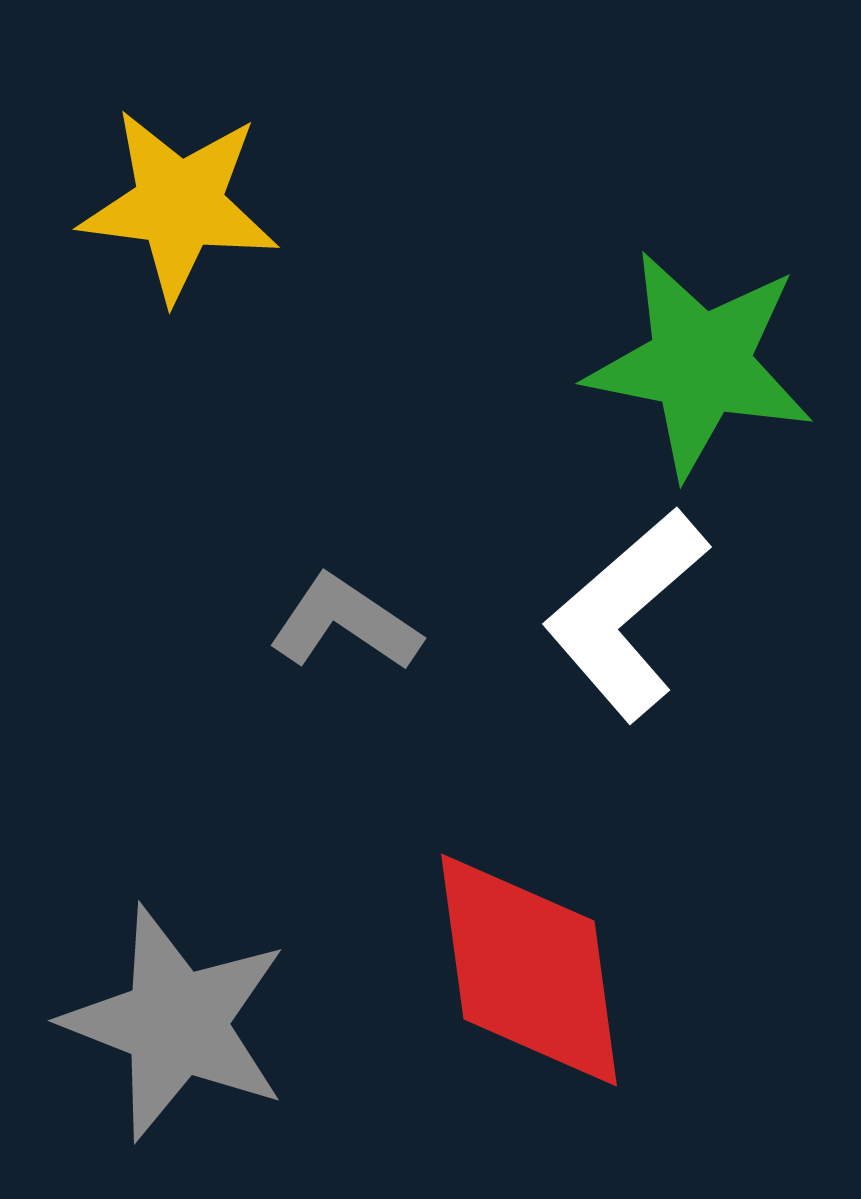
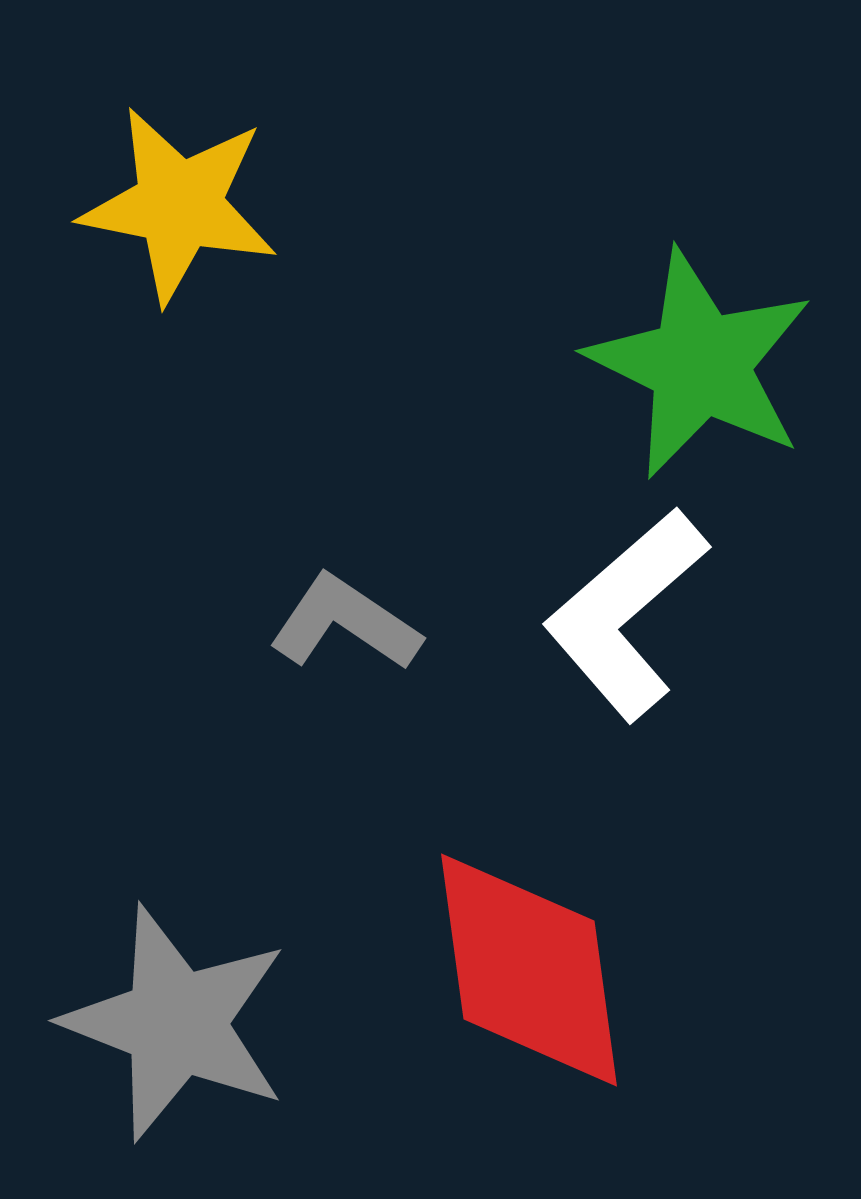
yellow star: rotated 4 degrees clockwise
green star: rotated 15 degrees clockwise
